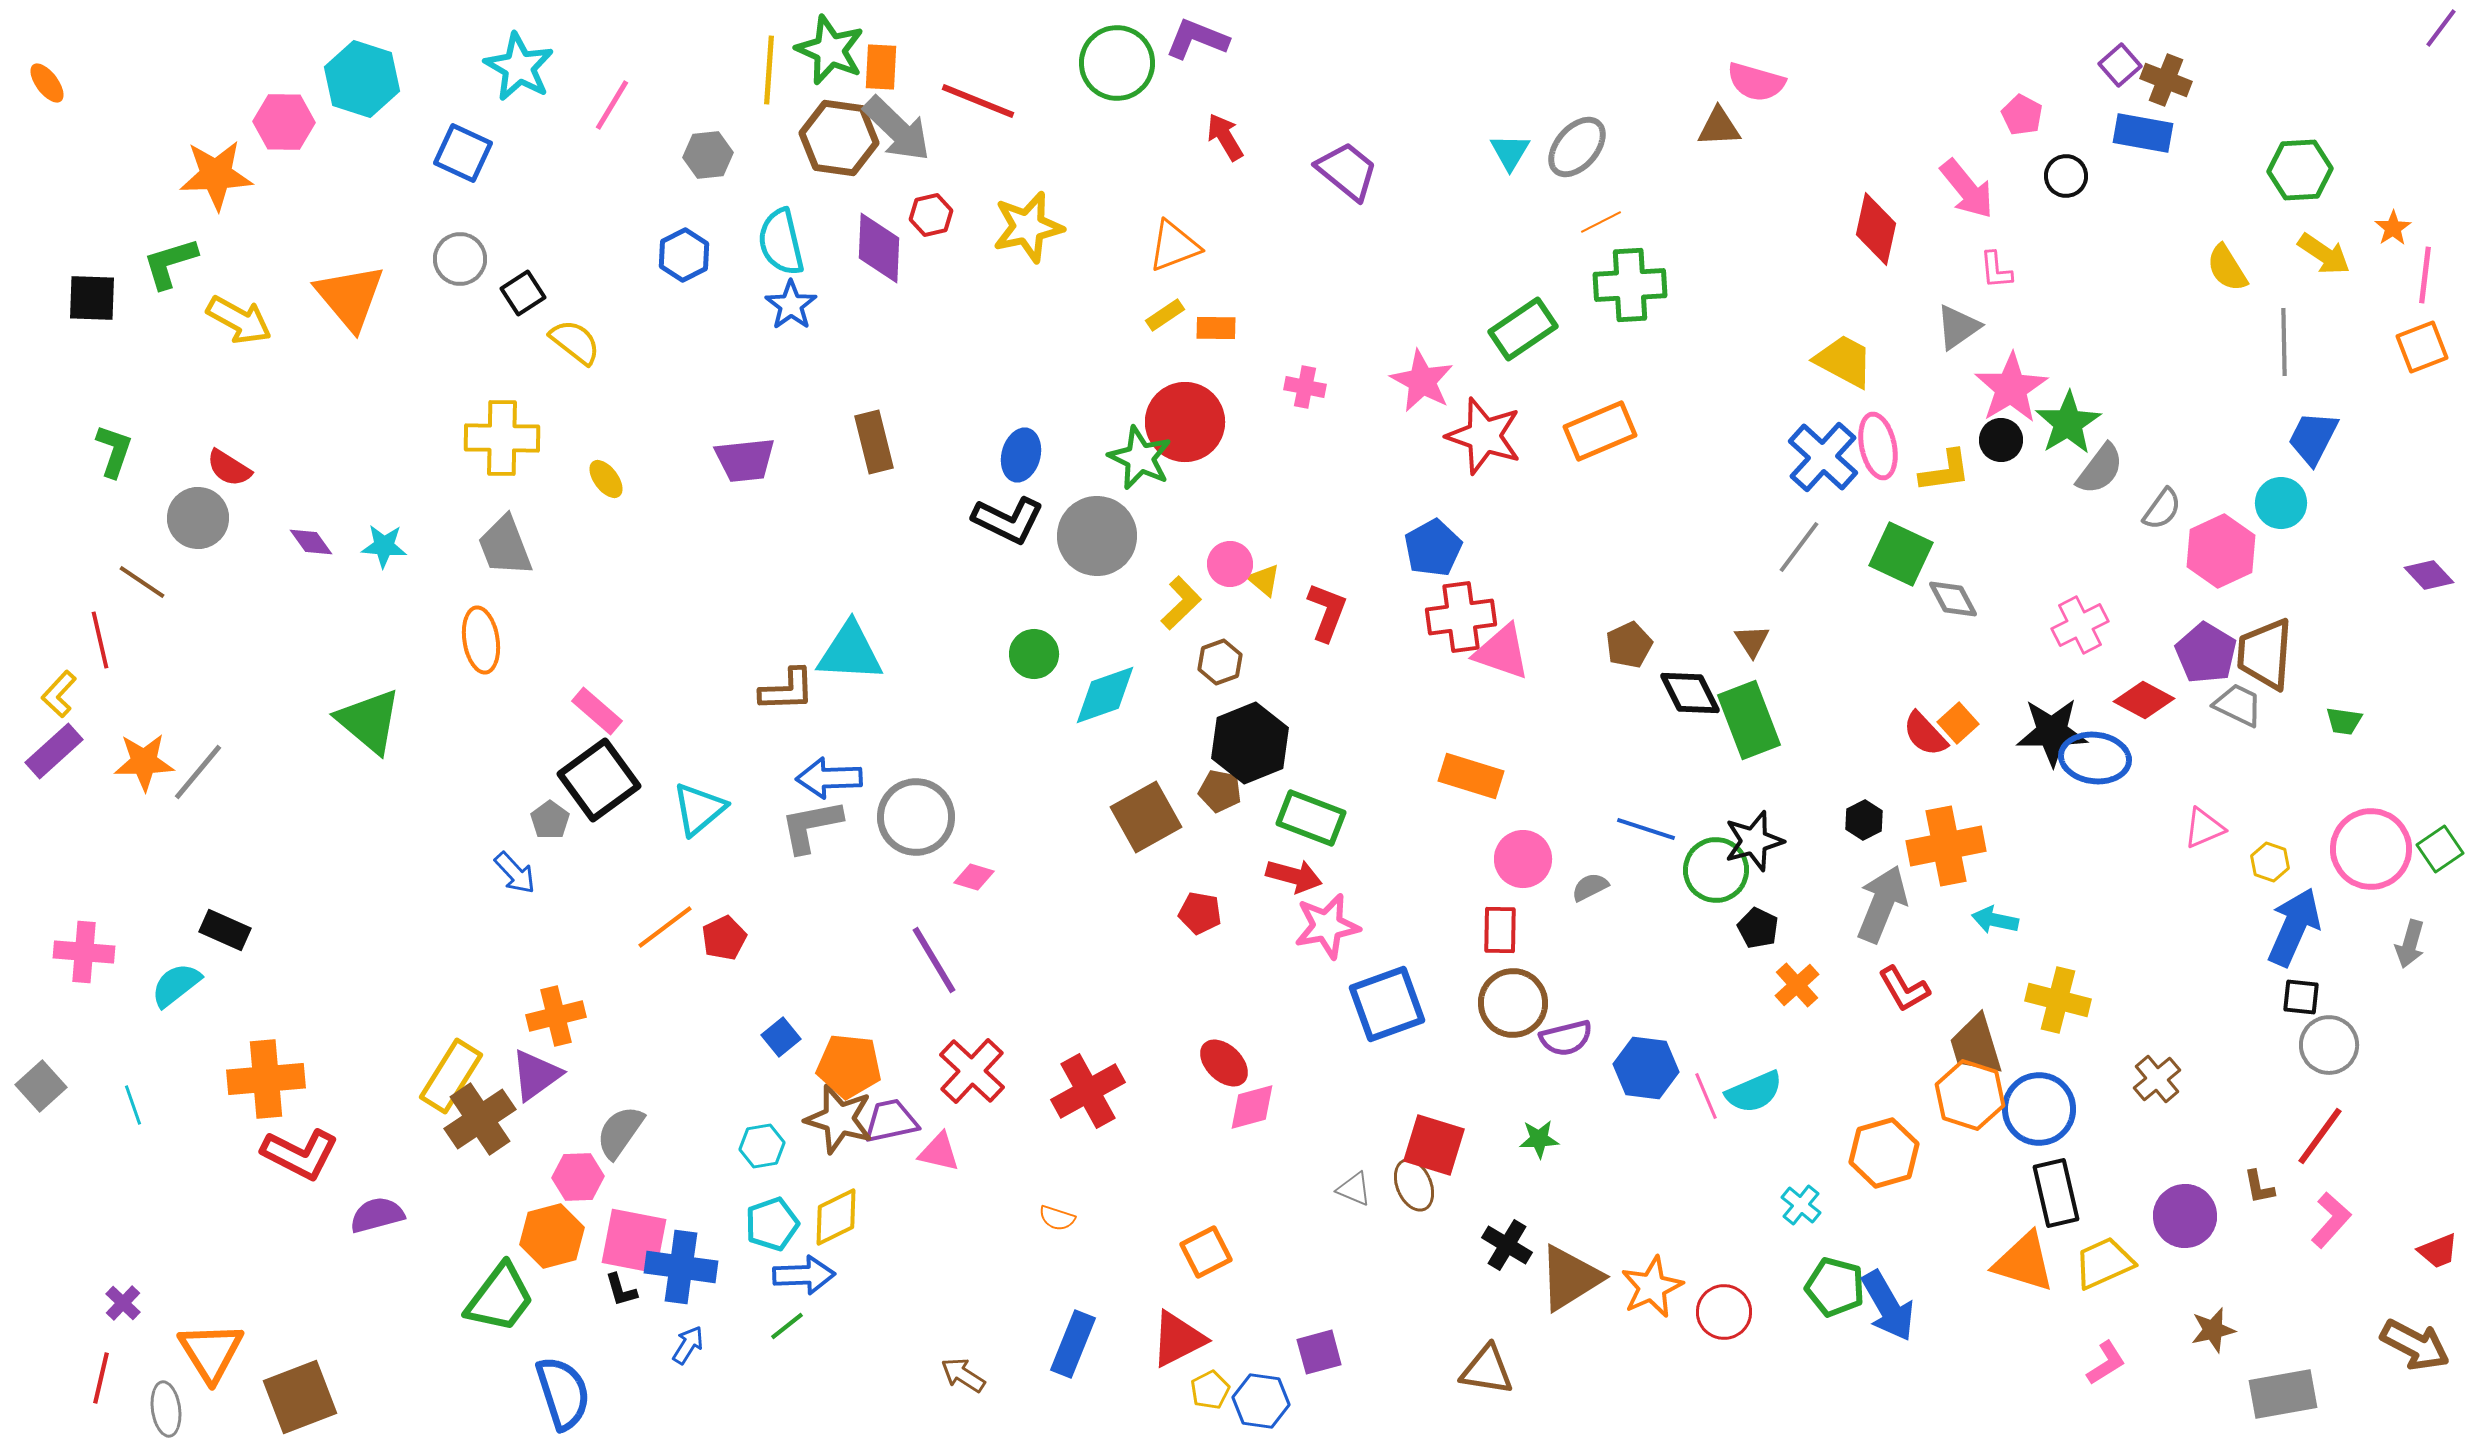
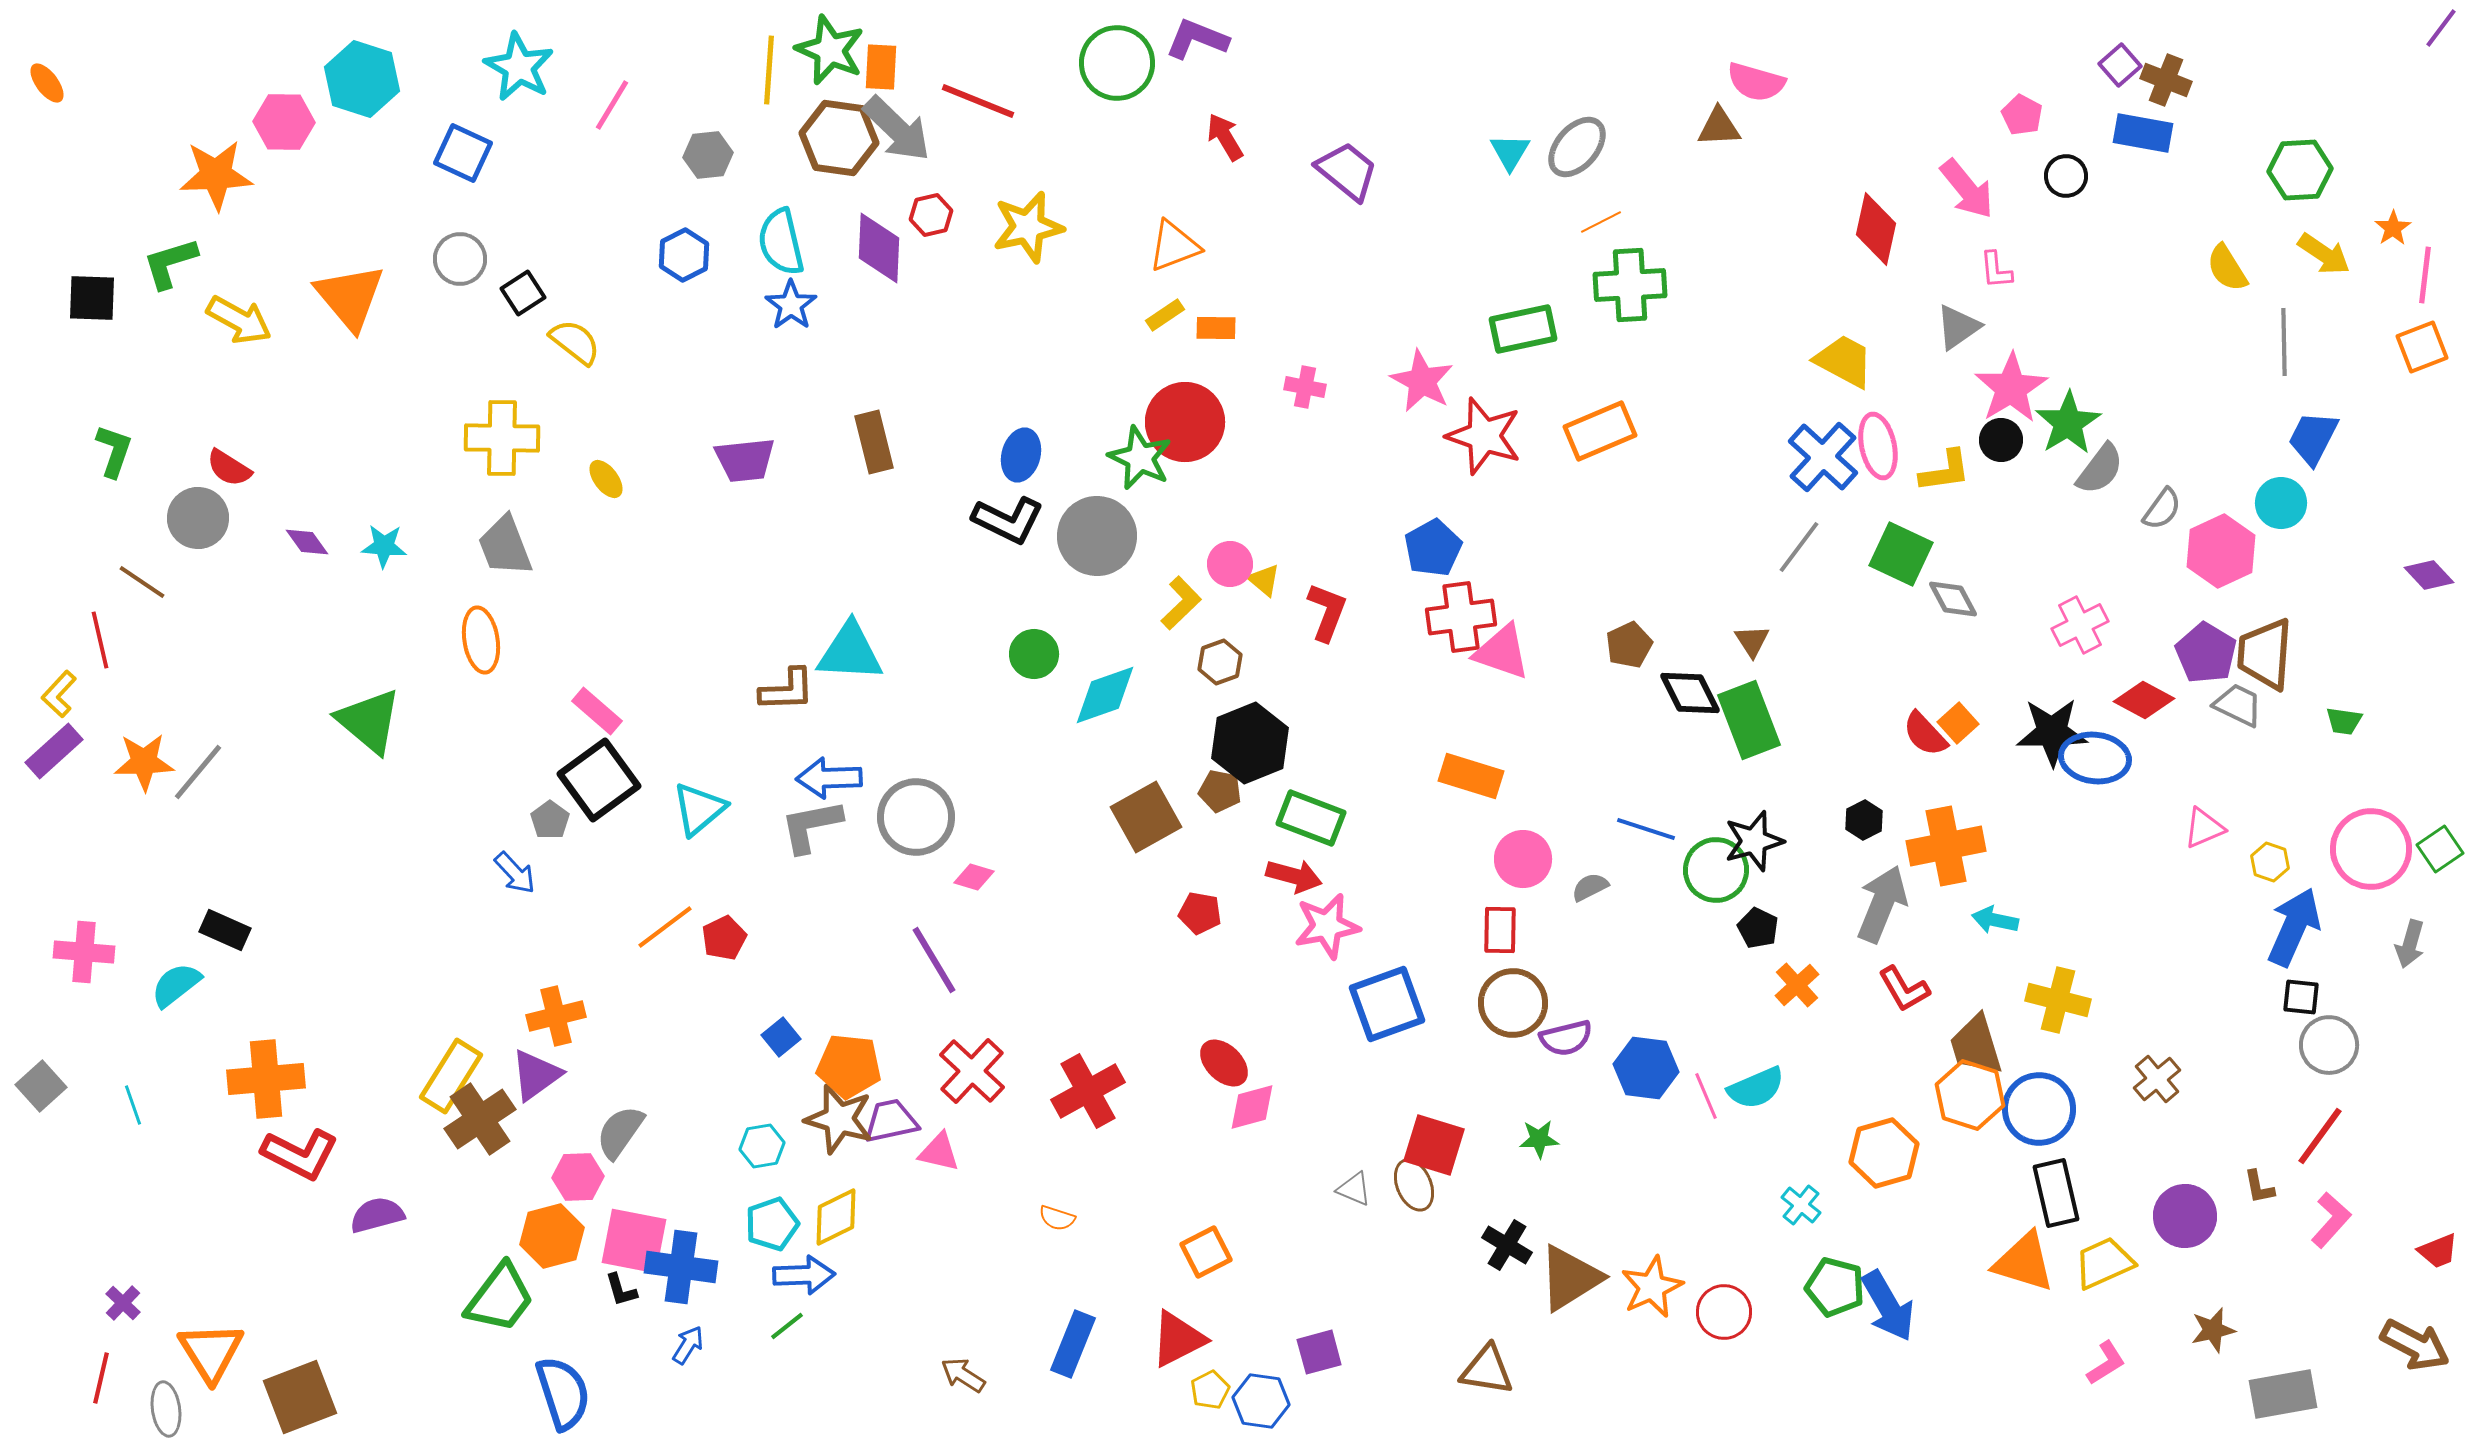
green rectangle at (1523, 329): rotated 22 degrees clockwise
purple diamond at (311, 542): moved 4 px left
cyan semicircle at (1754, 1092): moved 2 px right, 4 px up
